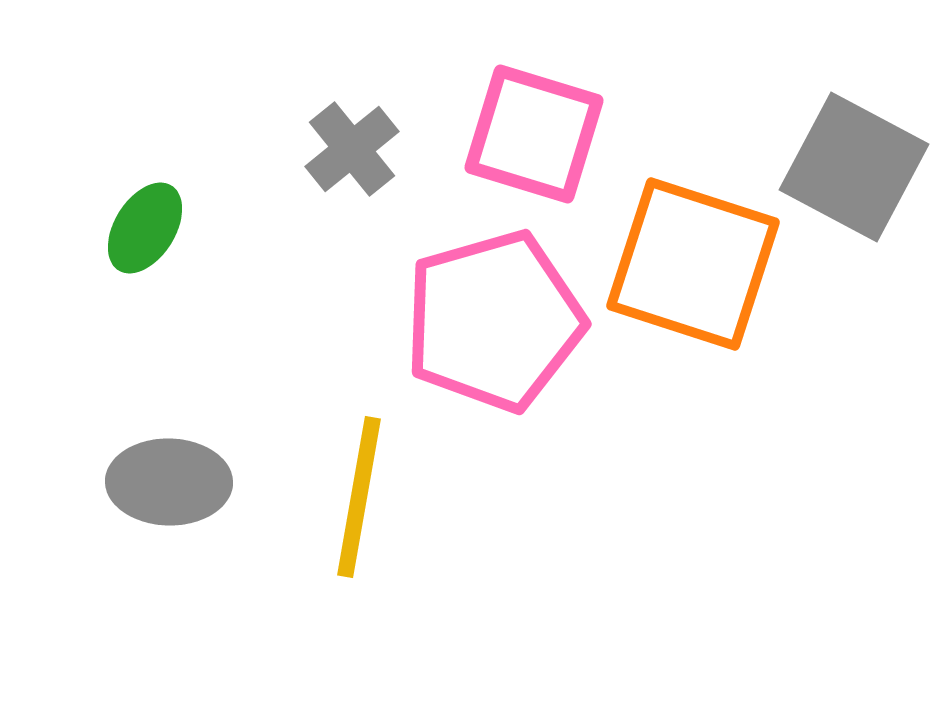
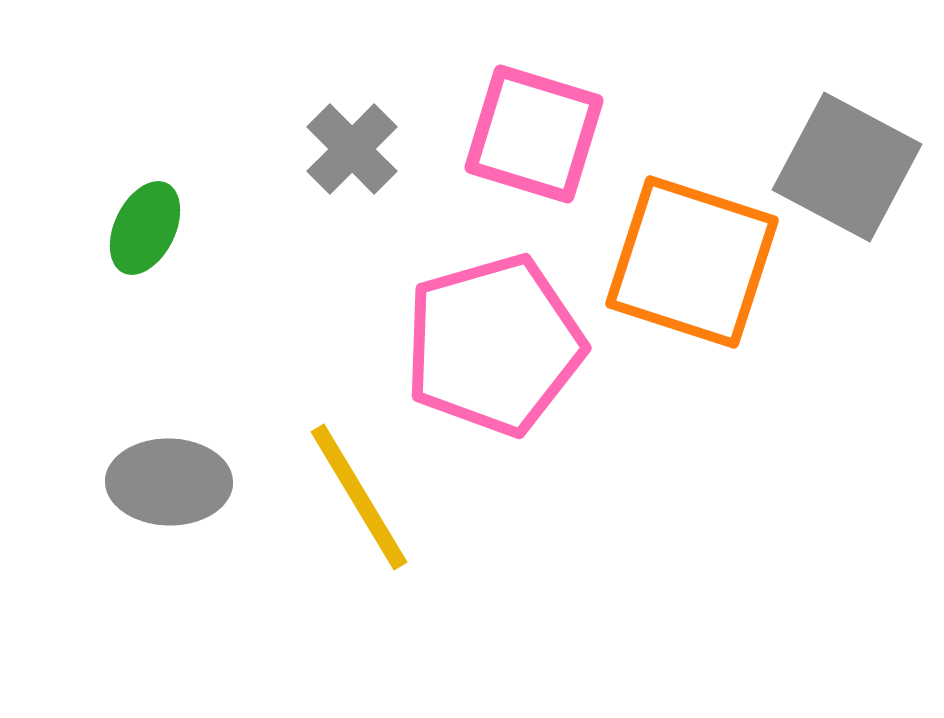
gray cross: rotated 6 degrees counterclockwise
gray square: moved 7 px left
green ellipse: rotated 6 degrees counterclockwise
orange square: moved 1 px left, 2 px up
pink pentagon: moved 24 px down
yellow line: rotated 41 degrees counterclockwise
